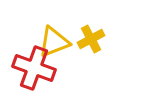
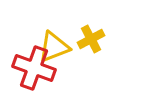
yellow triangle: moved 5 px down
